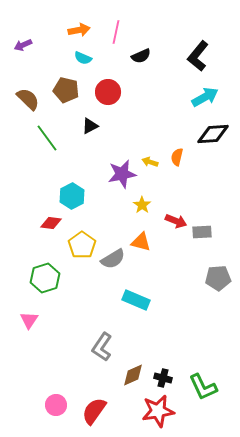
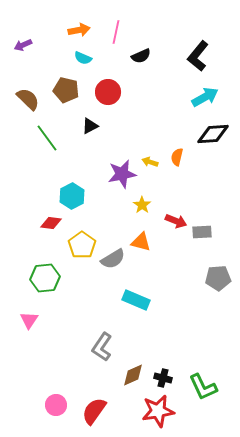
green hexagon: rotated 12 degrees clockwise
